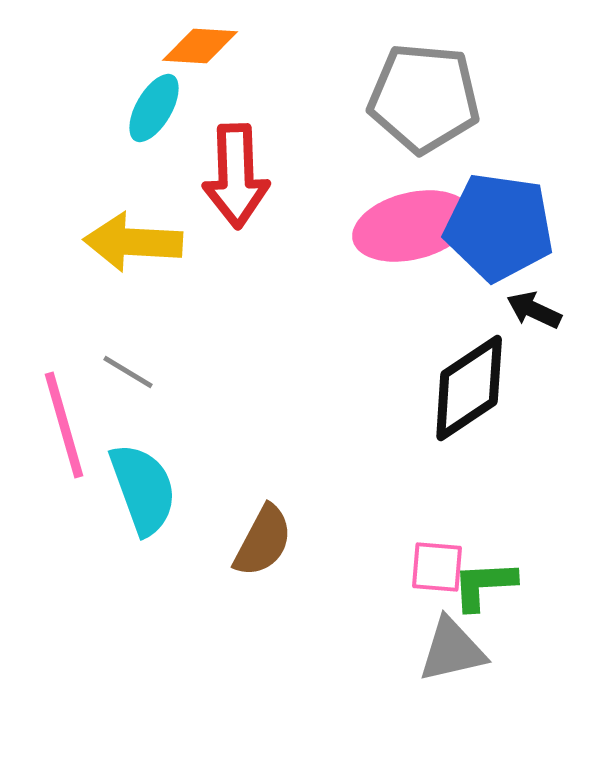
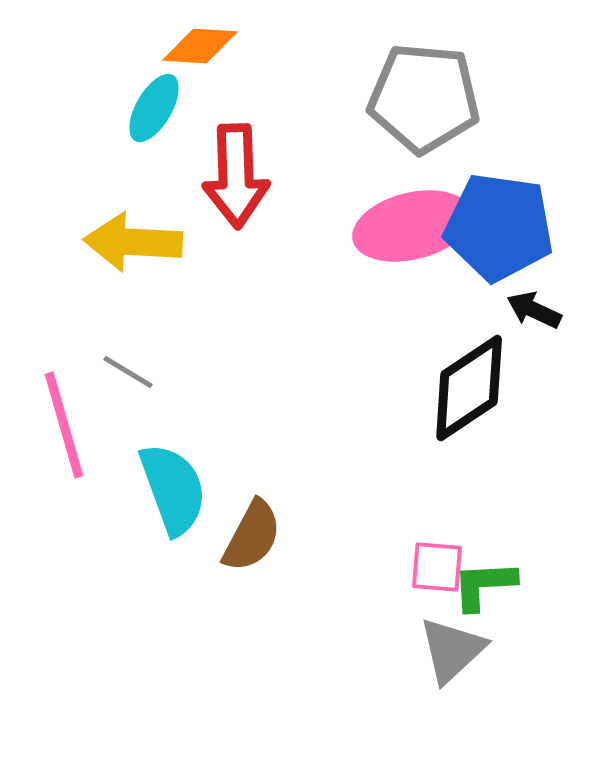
cyan semicircle: moved 30 px right
brown semicircle: moved 11 px left, 5 px up
gray triangle: rotated 30 degrees counterclockwise
